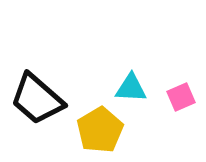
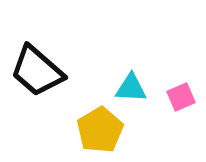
black trapezoid: moved 28 px up
